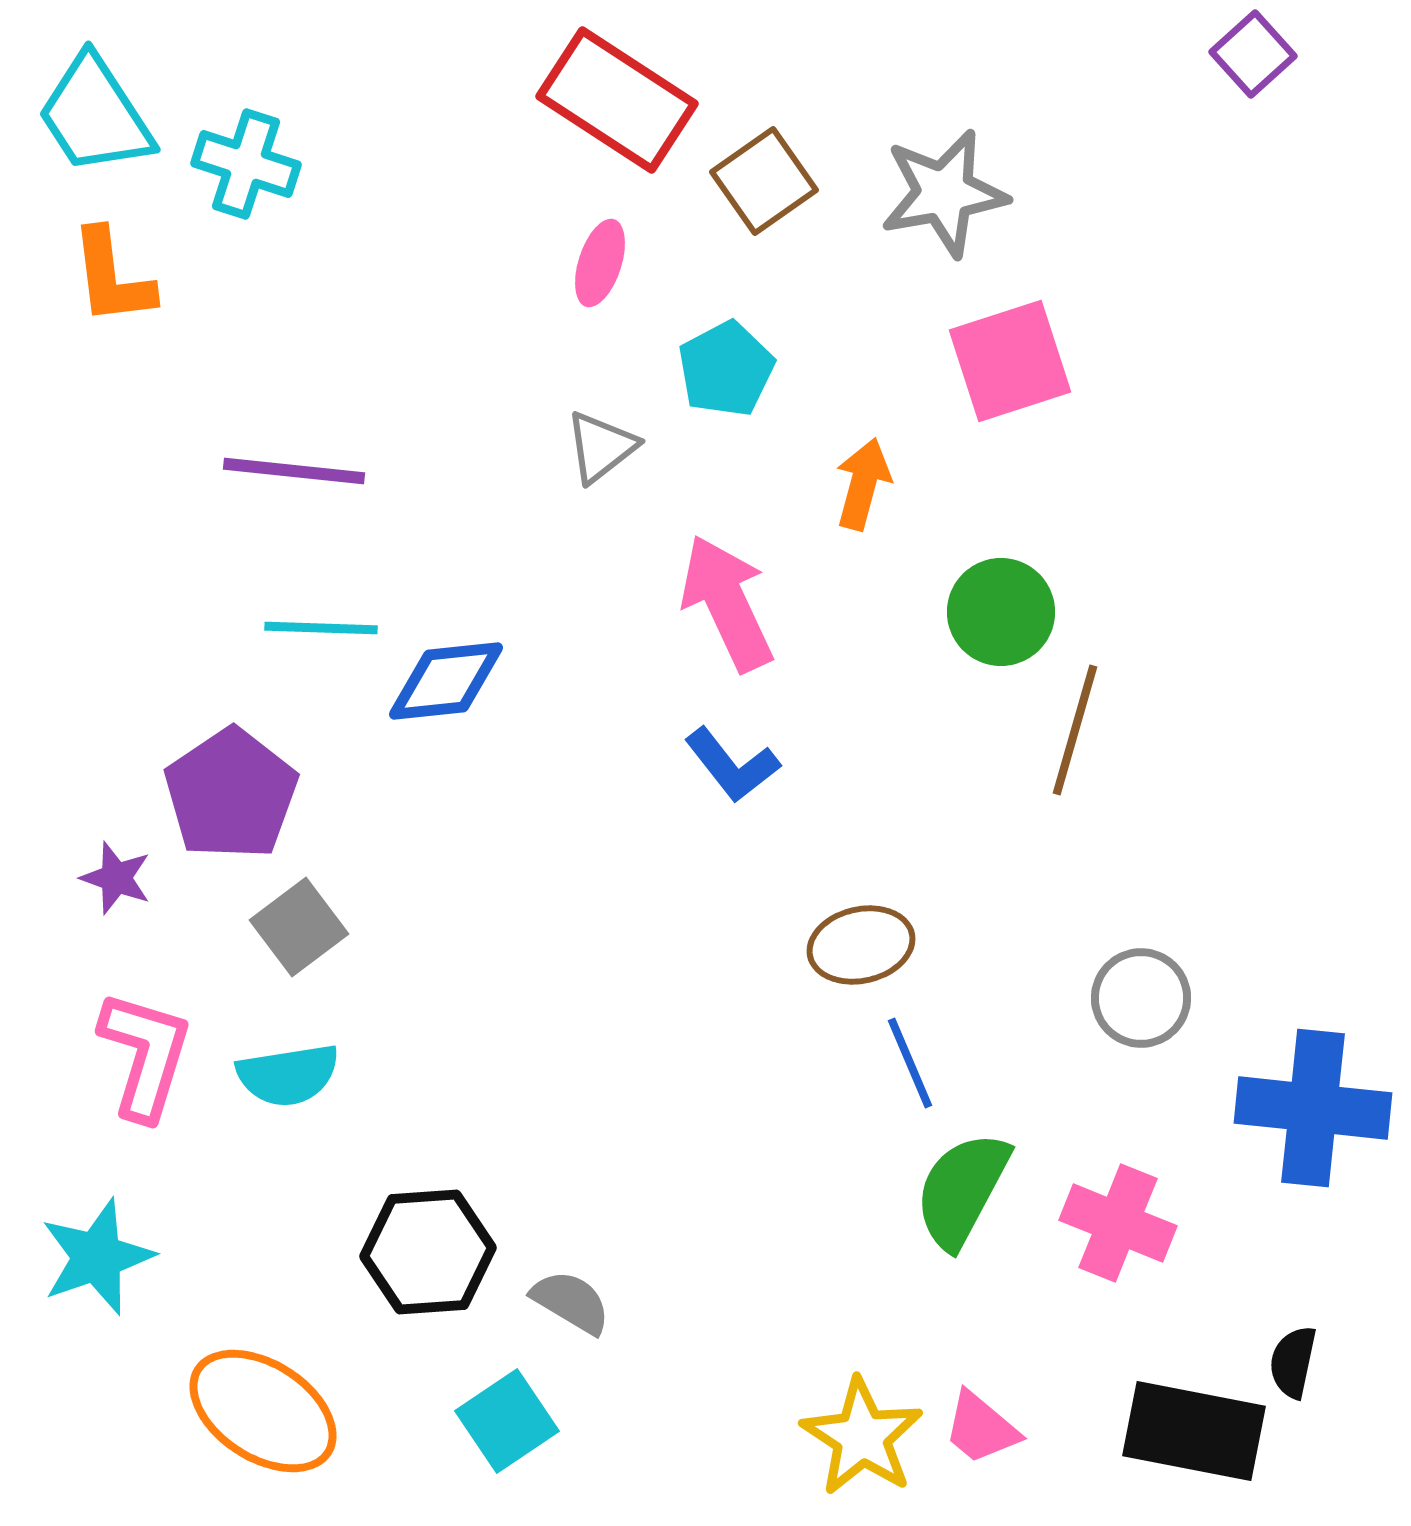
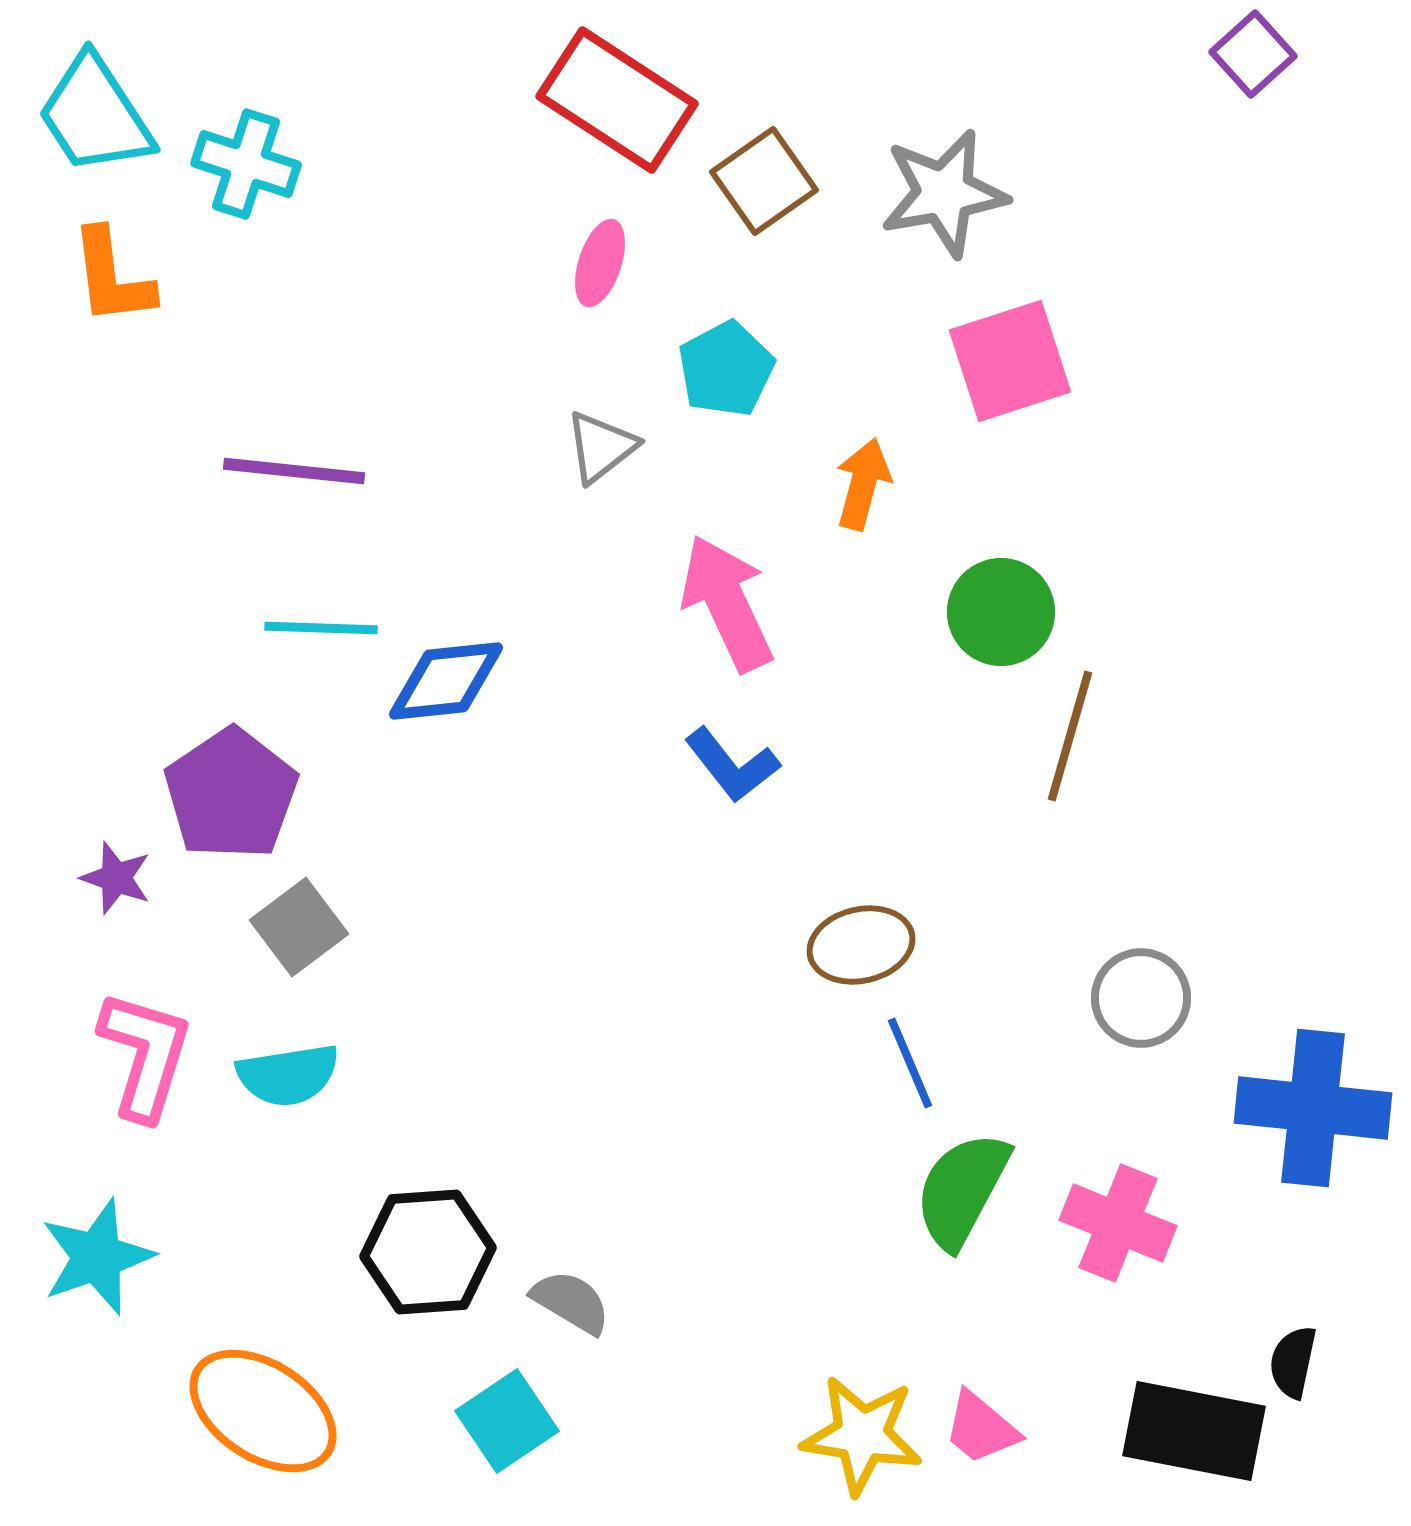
brown line: moved 5 px left, 6 px down
yellow star: moved 2 px up; rotated 24 degrees counterclockwise
